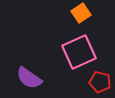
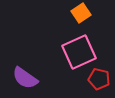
purple semicircle: moved 4 px left
red pentagon: moved 1 px left, 3 px up
